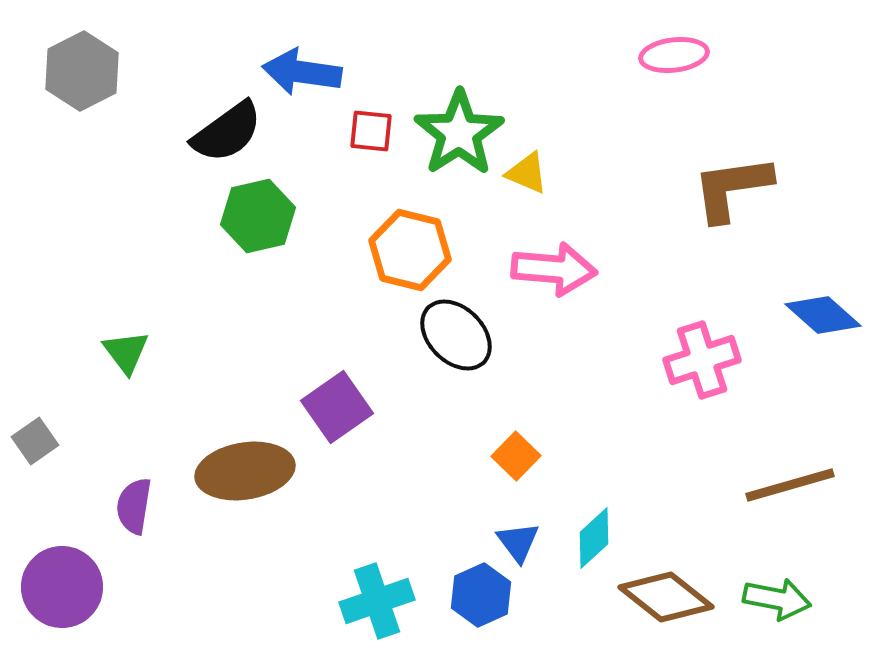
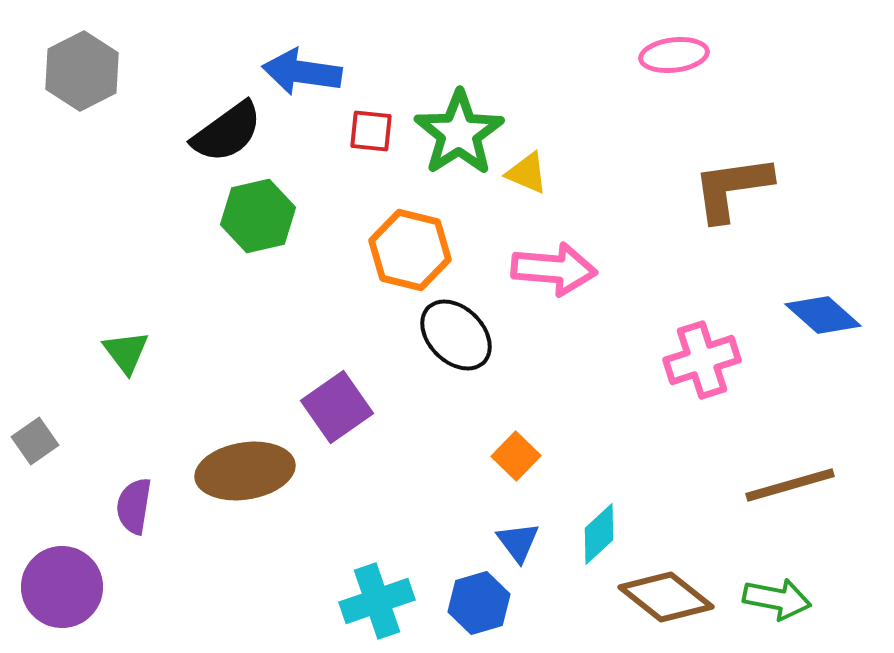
cyan diamond: moved 5 px right, 4 px up
blue hexagon: moved 2 px left, 8 px down; rotated 8 degrees clockwise
